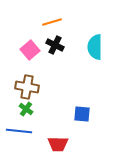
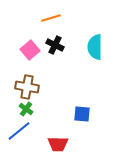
orange line: moved 1 px left, 4 px up
blue line: rotated 45 degrees counterclockwise
